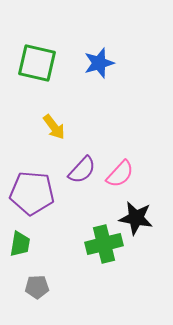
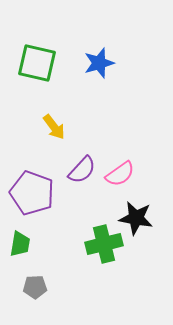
pink semicircle: rotated 12 degrees clockwise
purple pentagon: rotated 15 degrees clockwise
gray pentagon: moved 2 px left
